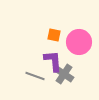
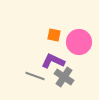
purple L-shape: rotated 60 degrees counterclockwise
gray cross: moved 3 px down
